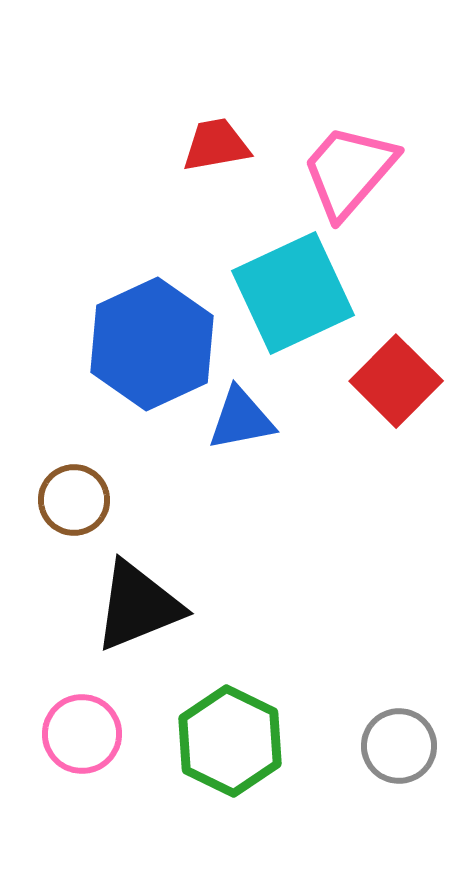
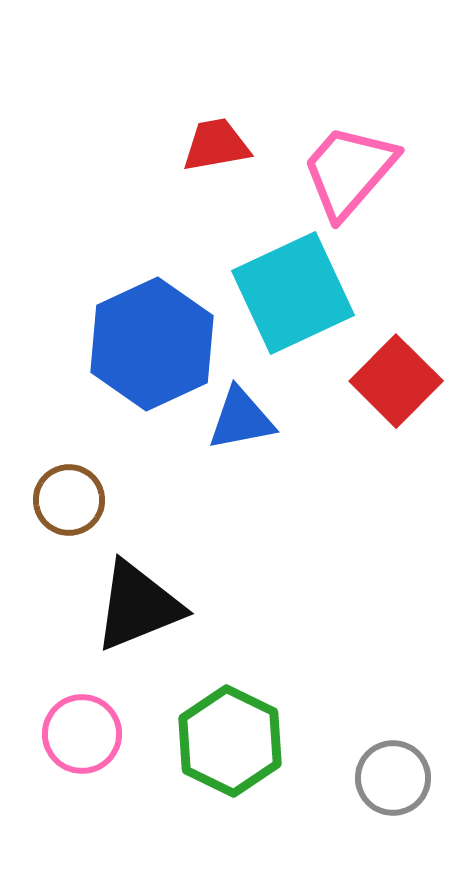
brown circle: moved 5 px left
gray circle: moved 6 px left, 32 px down
